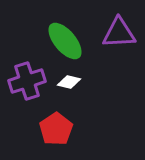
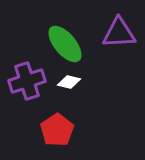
green ellipse: moved 3 px down
red pentagon: moved 1 px right, 1 px down
